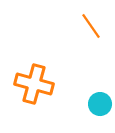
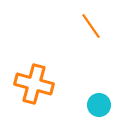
cyan circle: moved 1 px left, 1 px down
